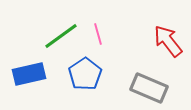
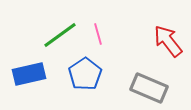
green line: moved 1 px left, 1 px up
